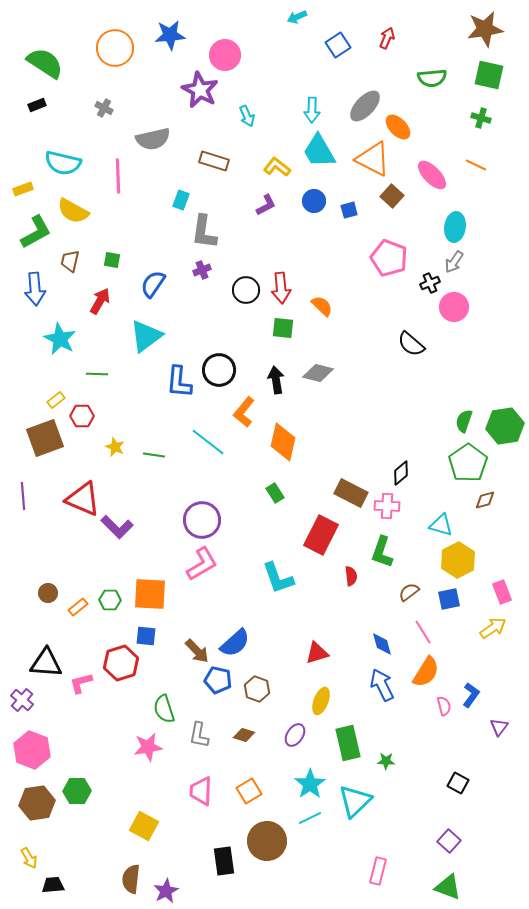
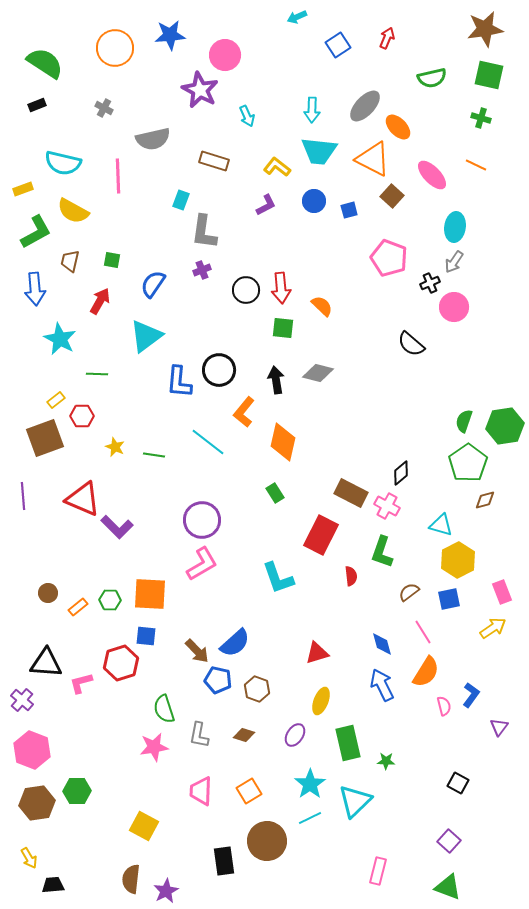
green semicircle at (432, 78): rotated 8 degrees counterclockwise
cyan trapezoid at (319, 151): rotated 54 degrees counterclockwise
pink cross at (387, 506): rotated 25 degrees clockwise
pink star at (148, 747): moved 6 px right
